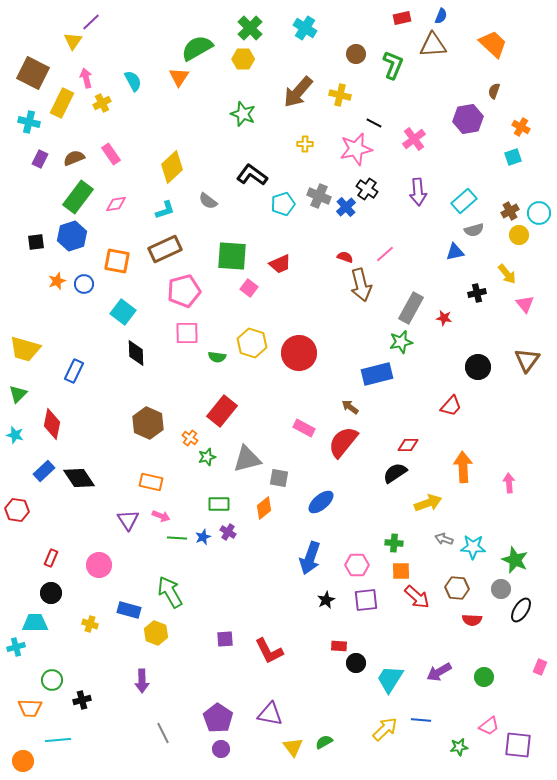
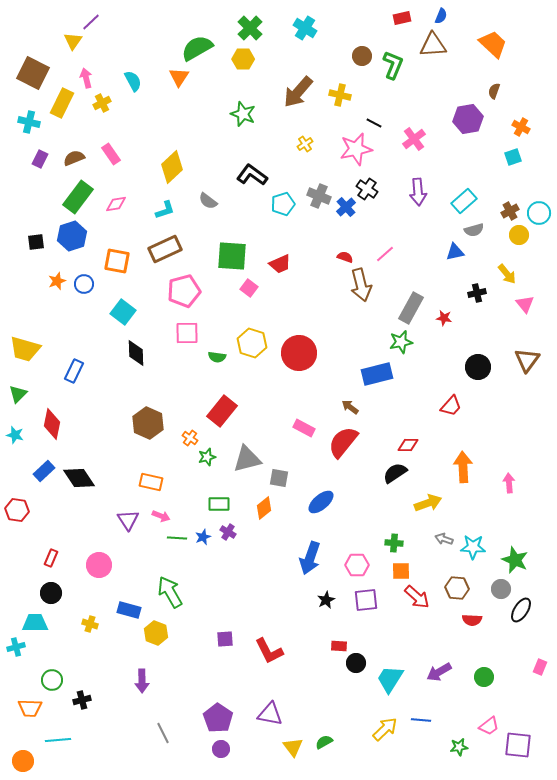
brown circle at (356, 54): moved 6 px right, 2 px down
yellow cross at (305, 144): rotated 35 degrees counterclockwise
